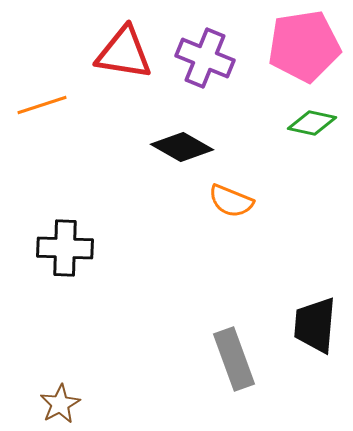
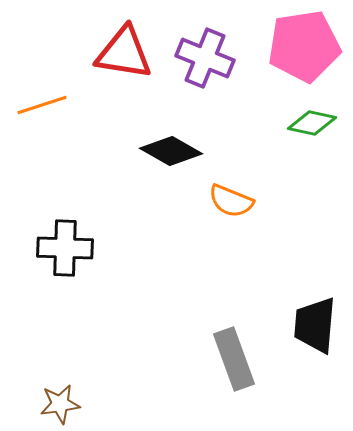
black diamond: moved 11 px left, 4 px down
brown star: rotated 21 degrees clockwise
